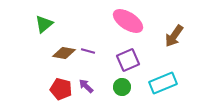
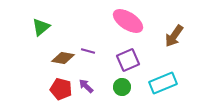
green triangle: moved 3 px left, 3 px down
brown diamond: moved 1 px left, 5 px down
